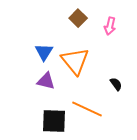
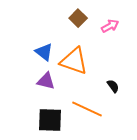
pink arrow: rotated 132 degrees counterclockwise
blue triangle: rotated 24 degrees counterclockwise
orange triangle: moved 1 px left; rotated 32 degrees counterclockwise
black semicircle: moved 3 px left, 2 px down
black square: moved 4 px left, 1 px up
